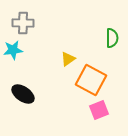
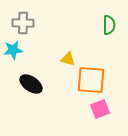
green semicircle: moved 3 px left, 13 px up
yellow triangle: rotated 49 degrees clockwise
orange square: rotated 24 degrees counterclockwise
black ellipse: moved 8 px right, 10 px up
pink square: moved 1 px right, 1 px up
